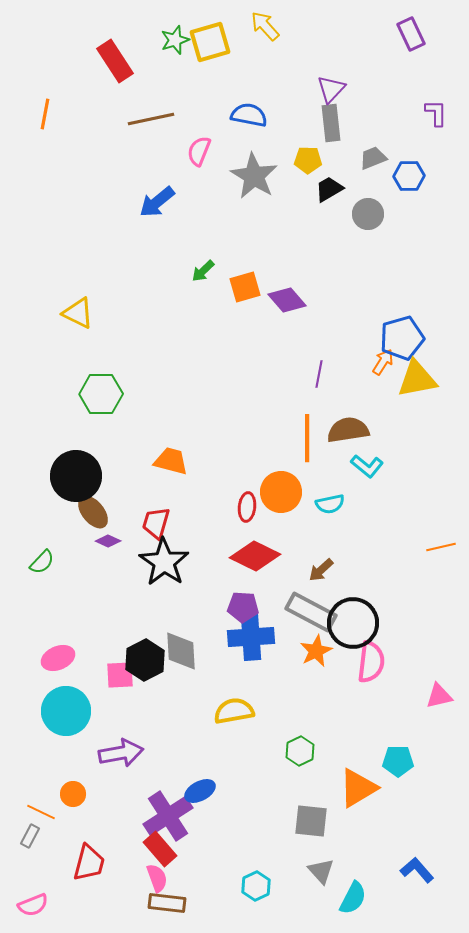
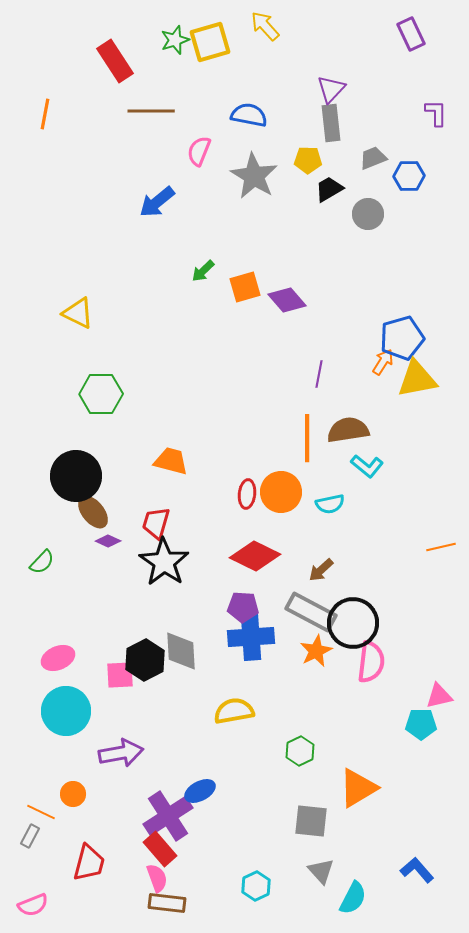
brown line at (151, 119): moved 8 px up; rotated 12 degrees clockwise
red ellipse at (247, 507): moved 13 px up
cyan pentagon at (398, 761): moved 23 px right, 37 px up
